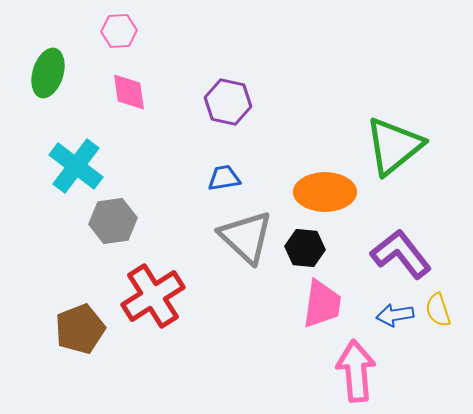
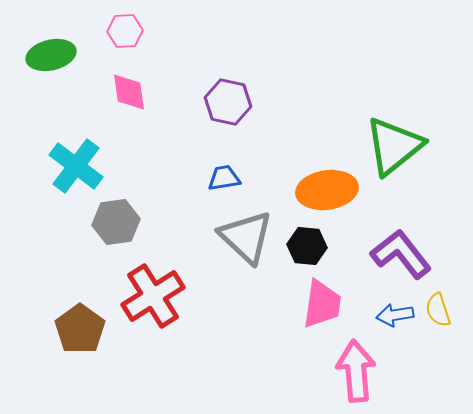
pink hexagon: moved 6 px right
green ellipse: moved 3 px right, 18 px up; rotated 60 degrees clockwise
orange ellipse: moved 2 px right, 2 px up; rotated 8 degrees counterclockwise
gray hexagon: moved 3 px right, 1 px down
black hexagon: moved 2 px right, 2 px up
brown pentagon: rotated 15 degrees counterclockwise
